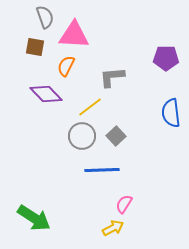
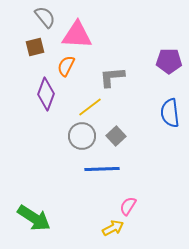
gray semicircle: rotated 20 degrees counterclockwise
pink triangle: moved 3 px right
brown square: rotated 24 degrees counterclockwise
purple pentagon: moved 3 px right, 3 px down
purple diamond: rotated 64 degrees clockwise
blue semicircle: moved 1 px left
blue line: moved 1 px up
pink semicircle: moved 4 px right, 2 px down
